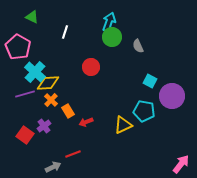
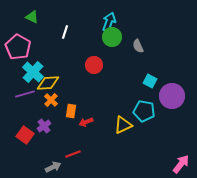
red circle: moved 3 px right, 2 px up
cyan cross: moved 2 px left
orange rectangle: moved 3 px right; rotated 40 degrees clockwise
